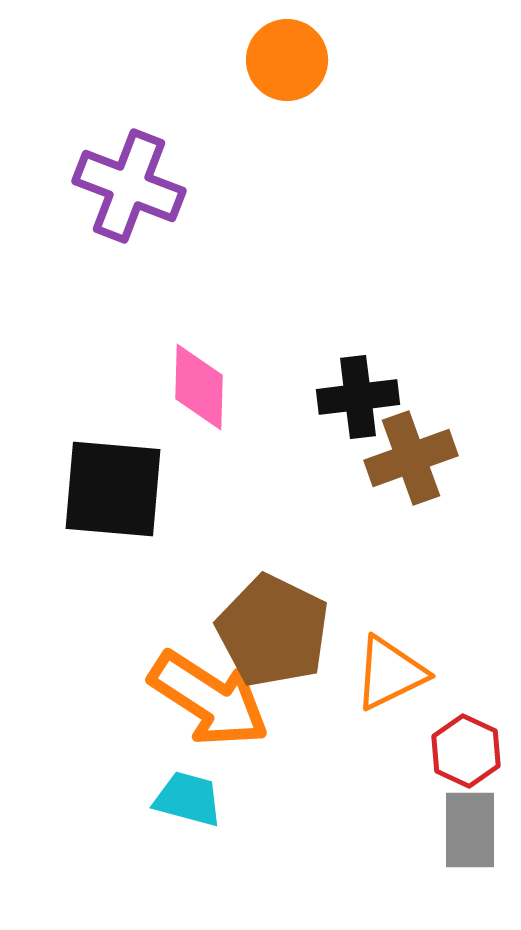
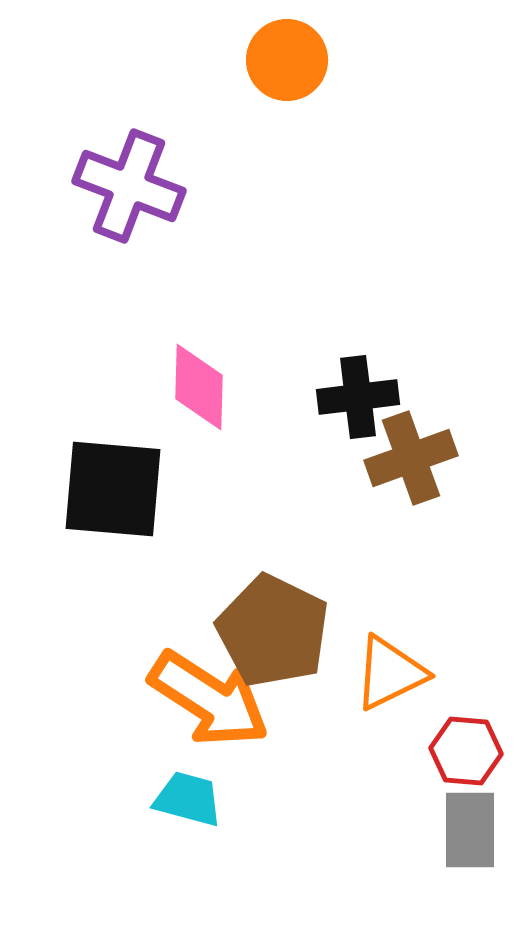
red hexagon: rotated 20 degrees counterclockwise
